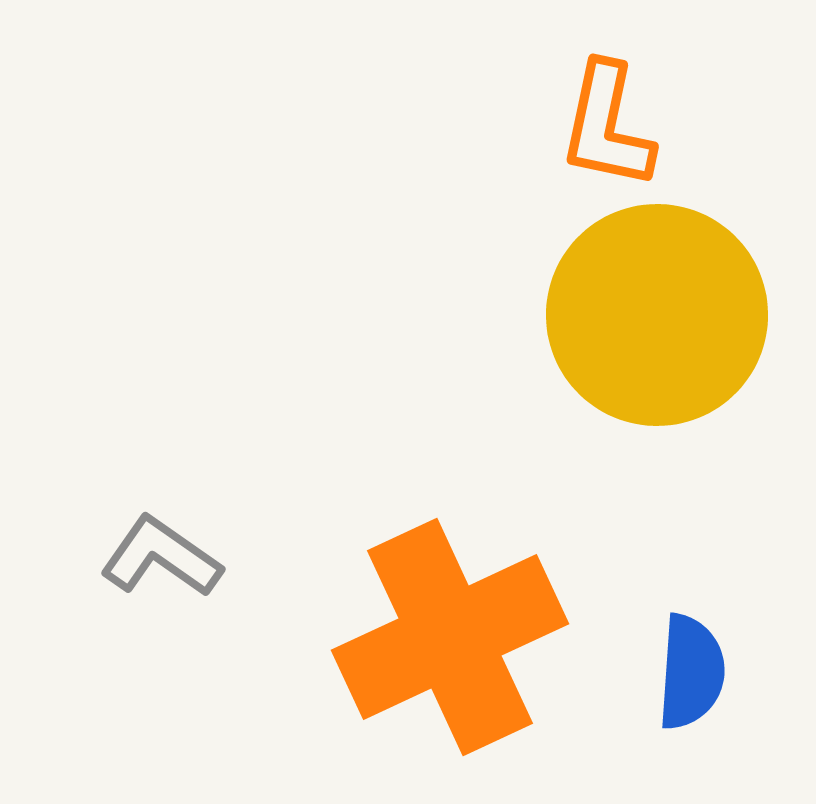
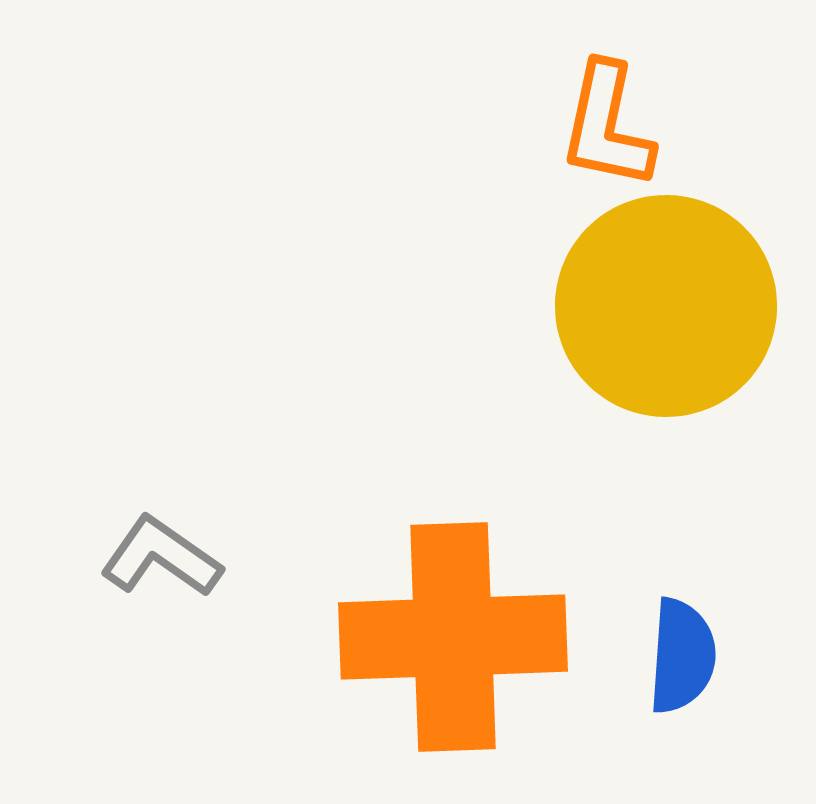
yellow circle: moved 9 px right, 9 px up
orange cross: moved 3 px right; rotated 23 degrees clockwise
blue semicircle: moved 9 px left, 16 px up
